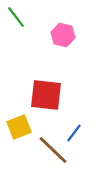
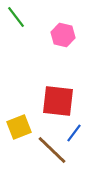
red square: moved 12 px right, 6 px down
brown line: moved 1 px left
